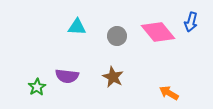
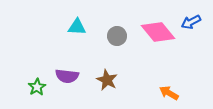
blue arrow: rotated 48 degrees clockwise
brown star: moved 6 px left, 3 px down
